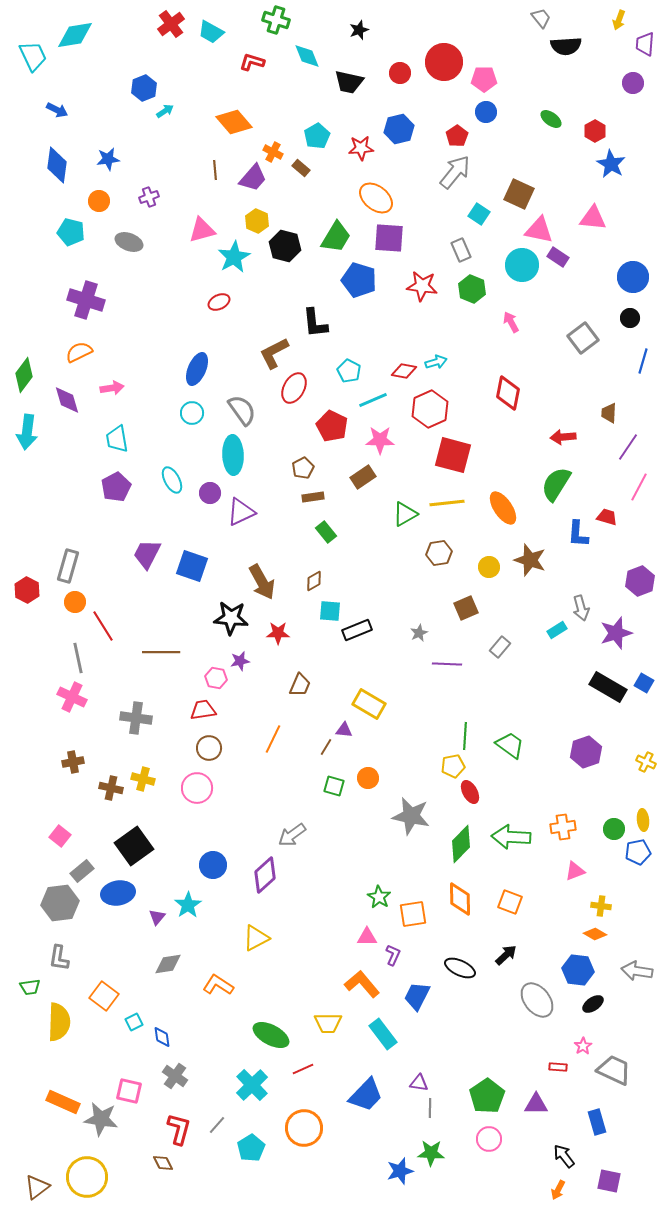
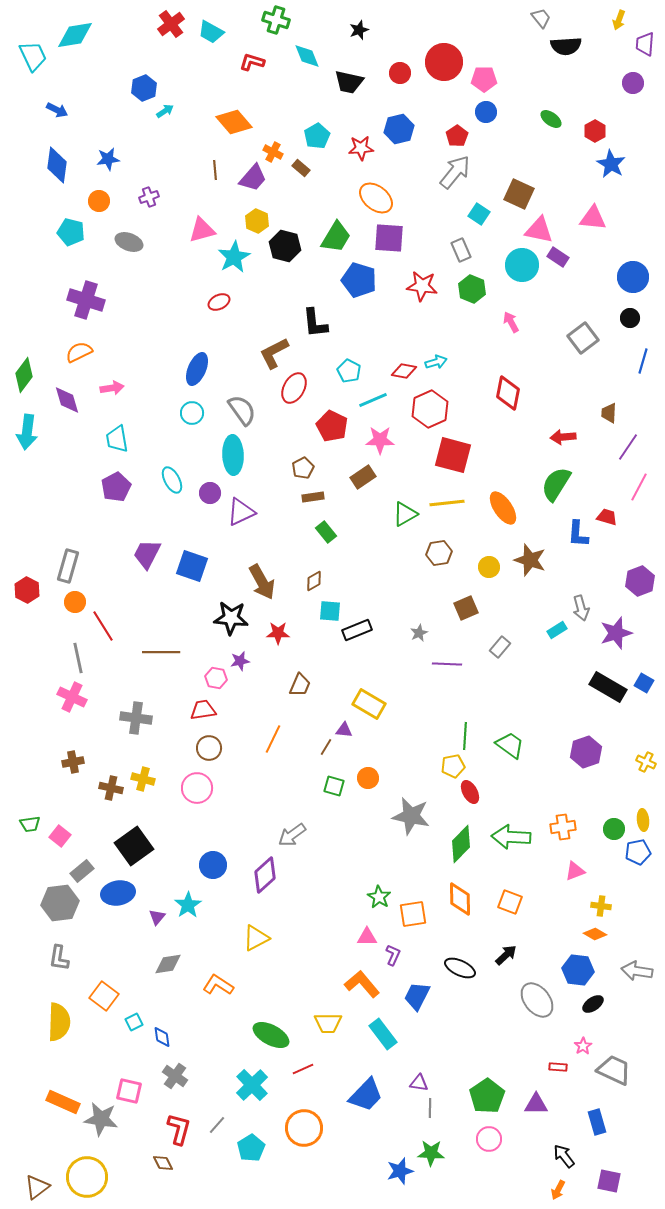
green trapezoid at (30, 987): moved 163 px up
